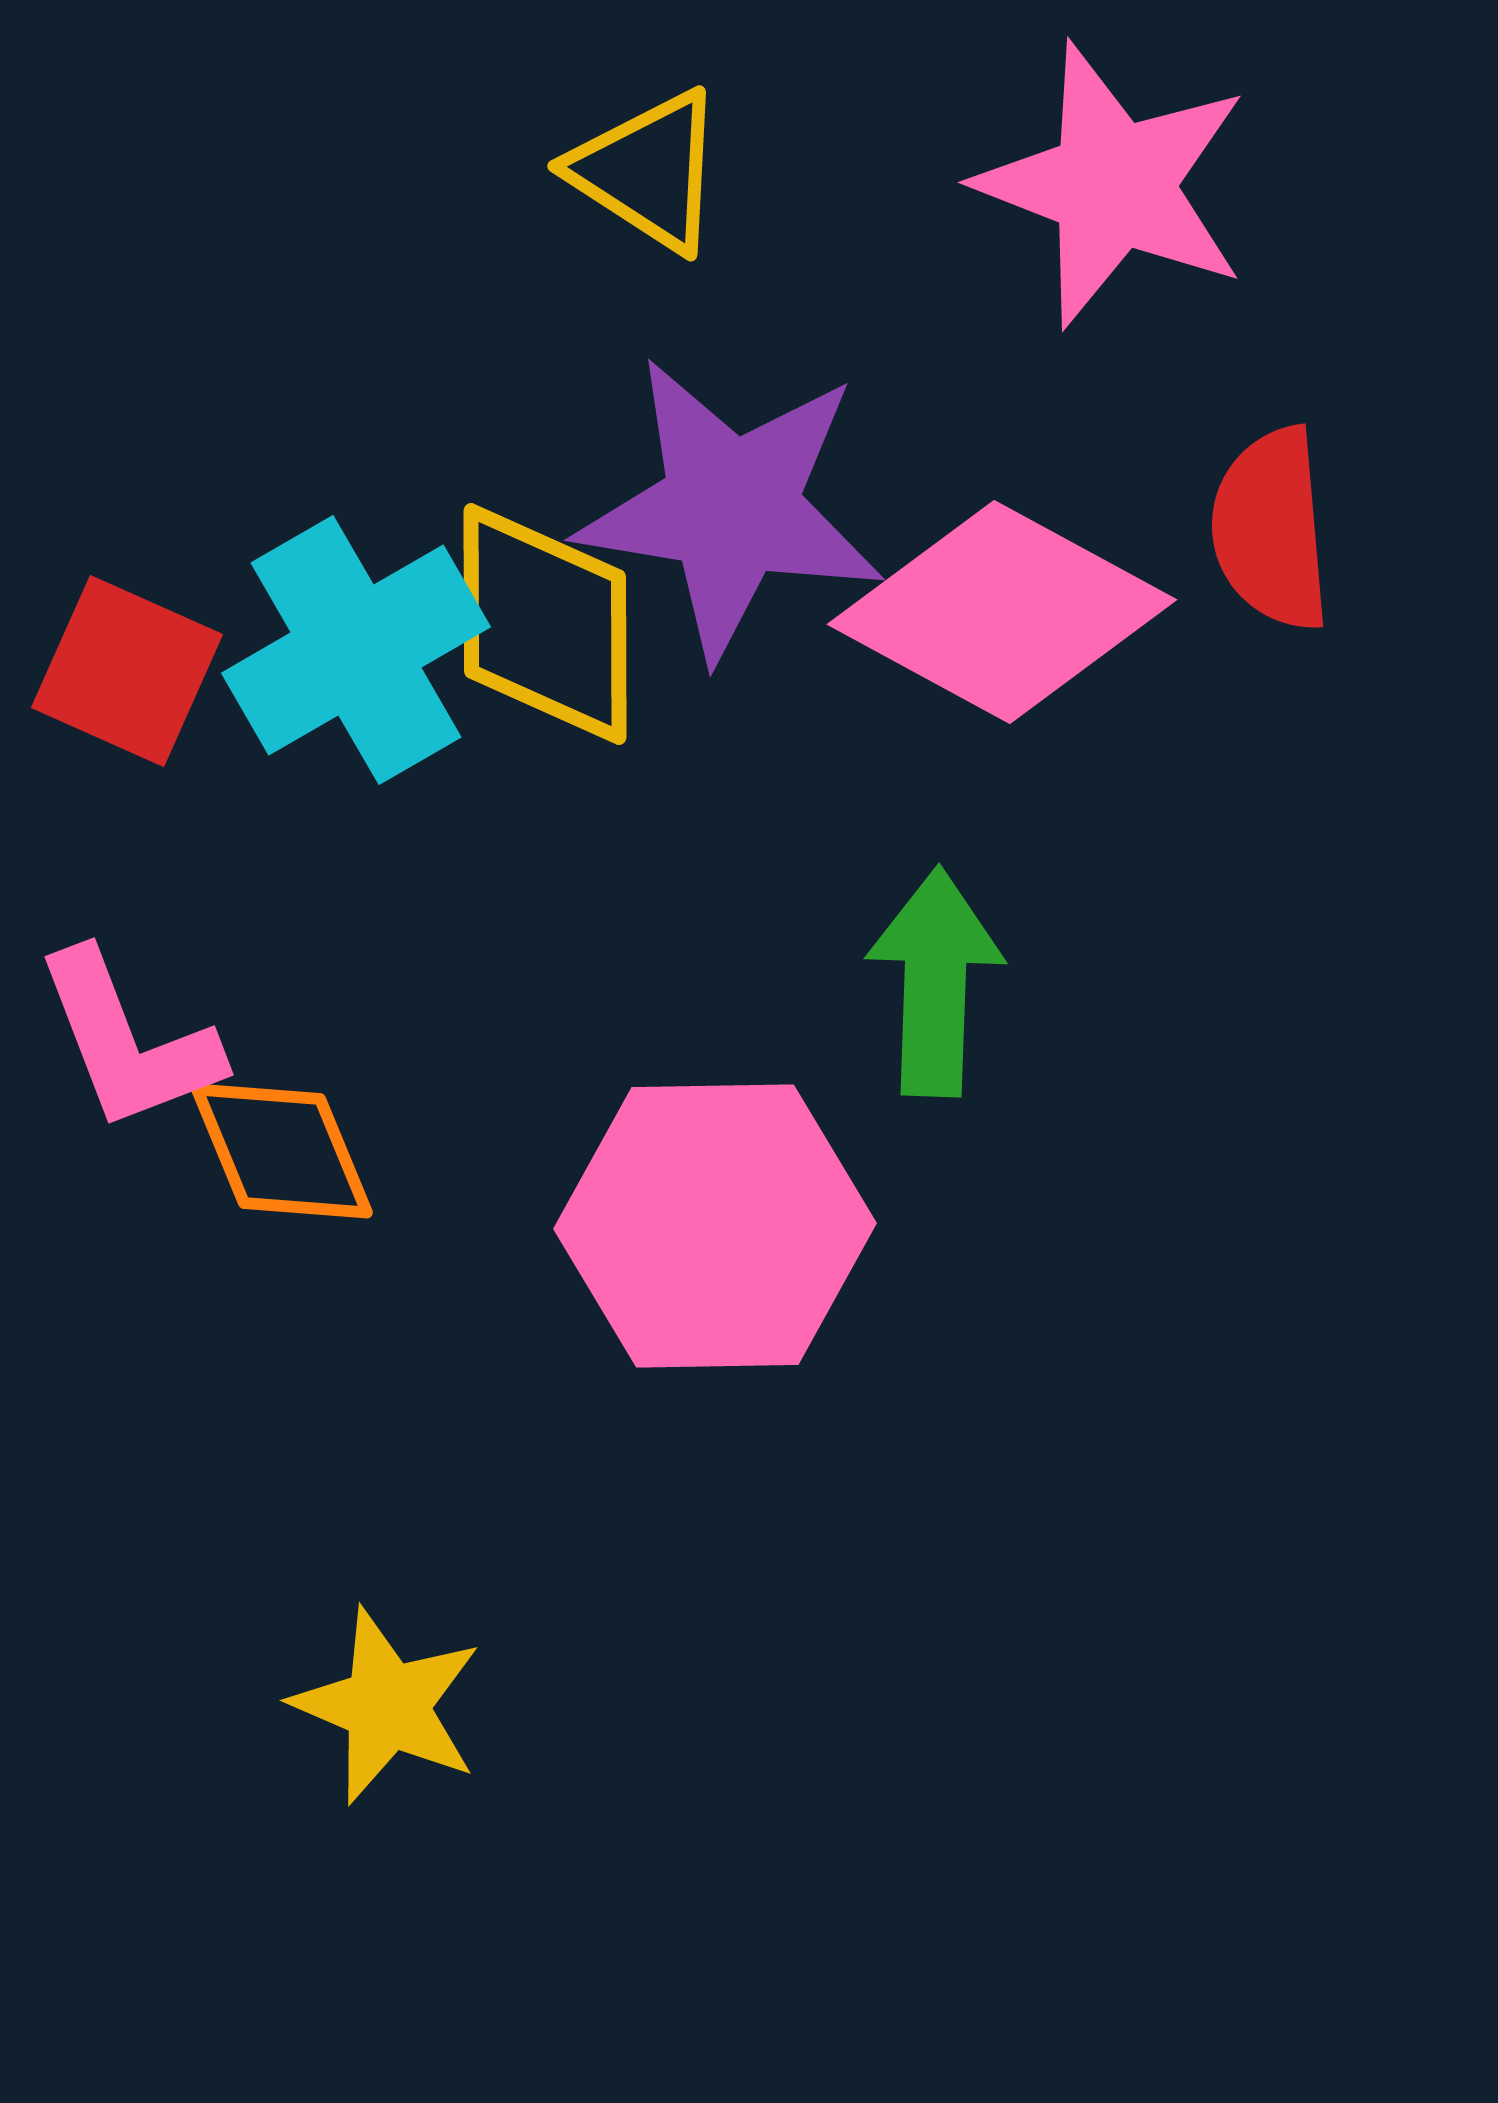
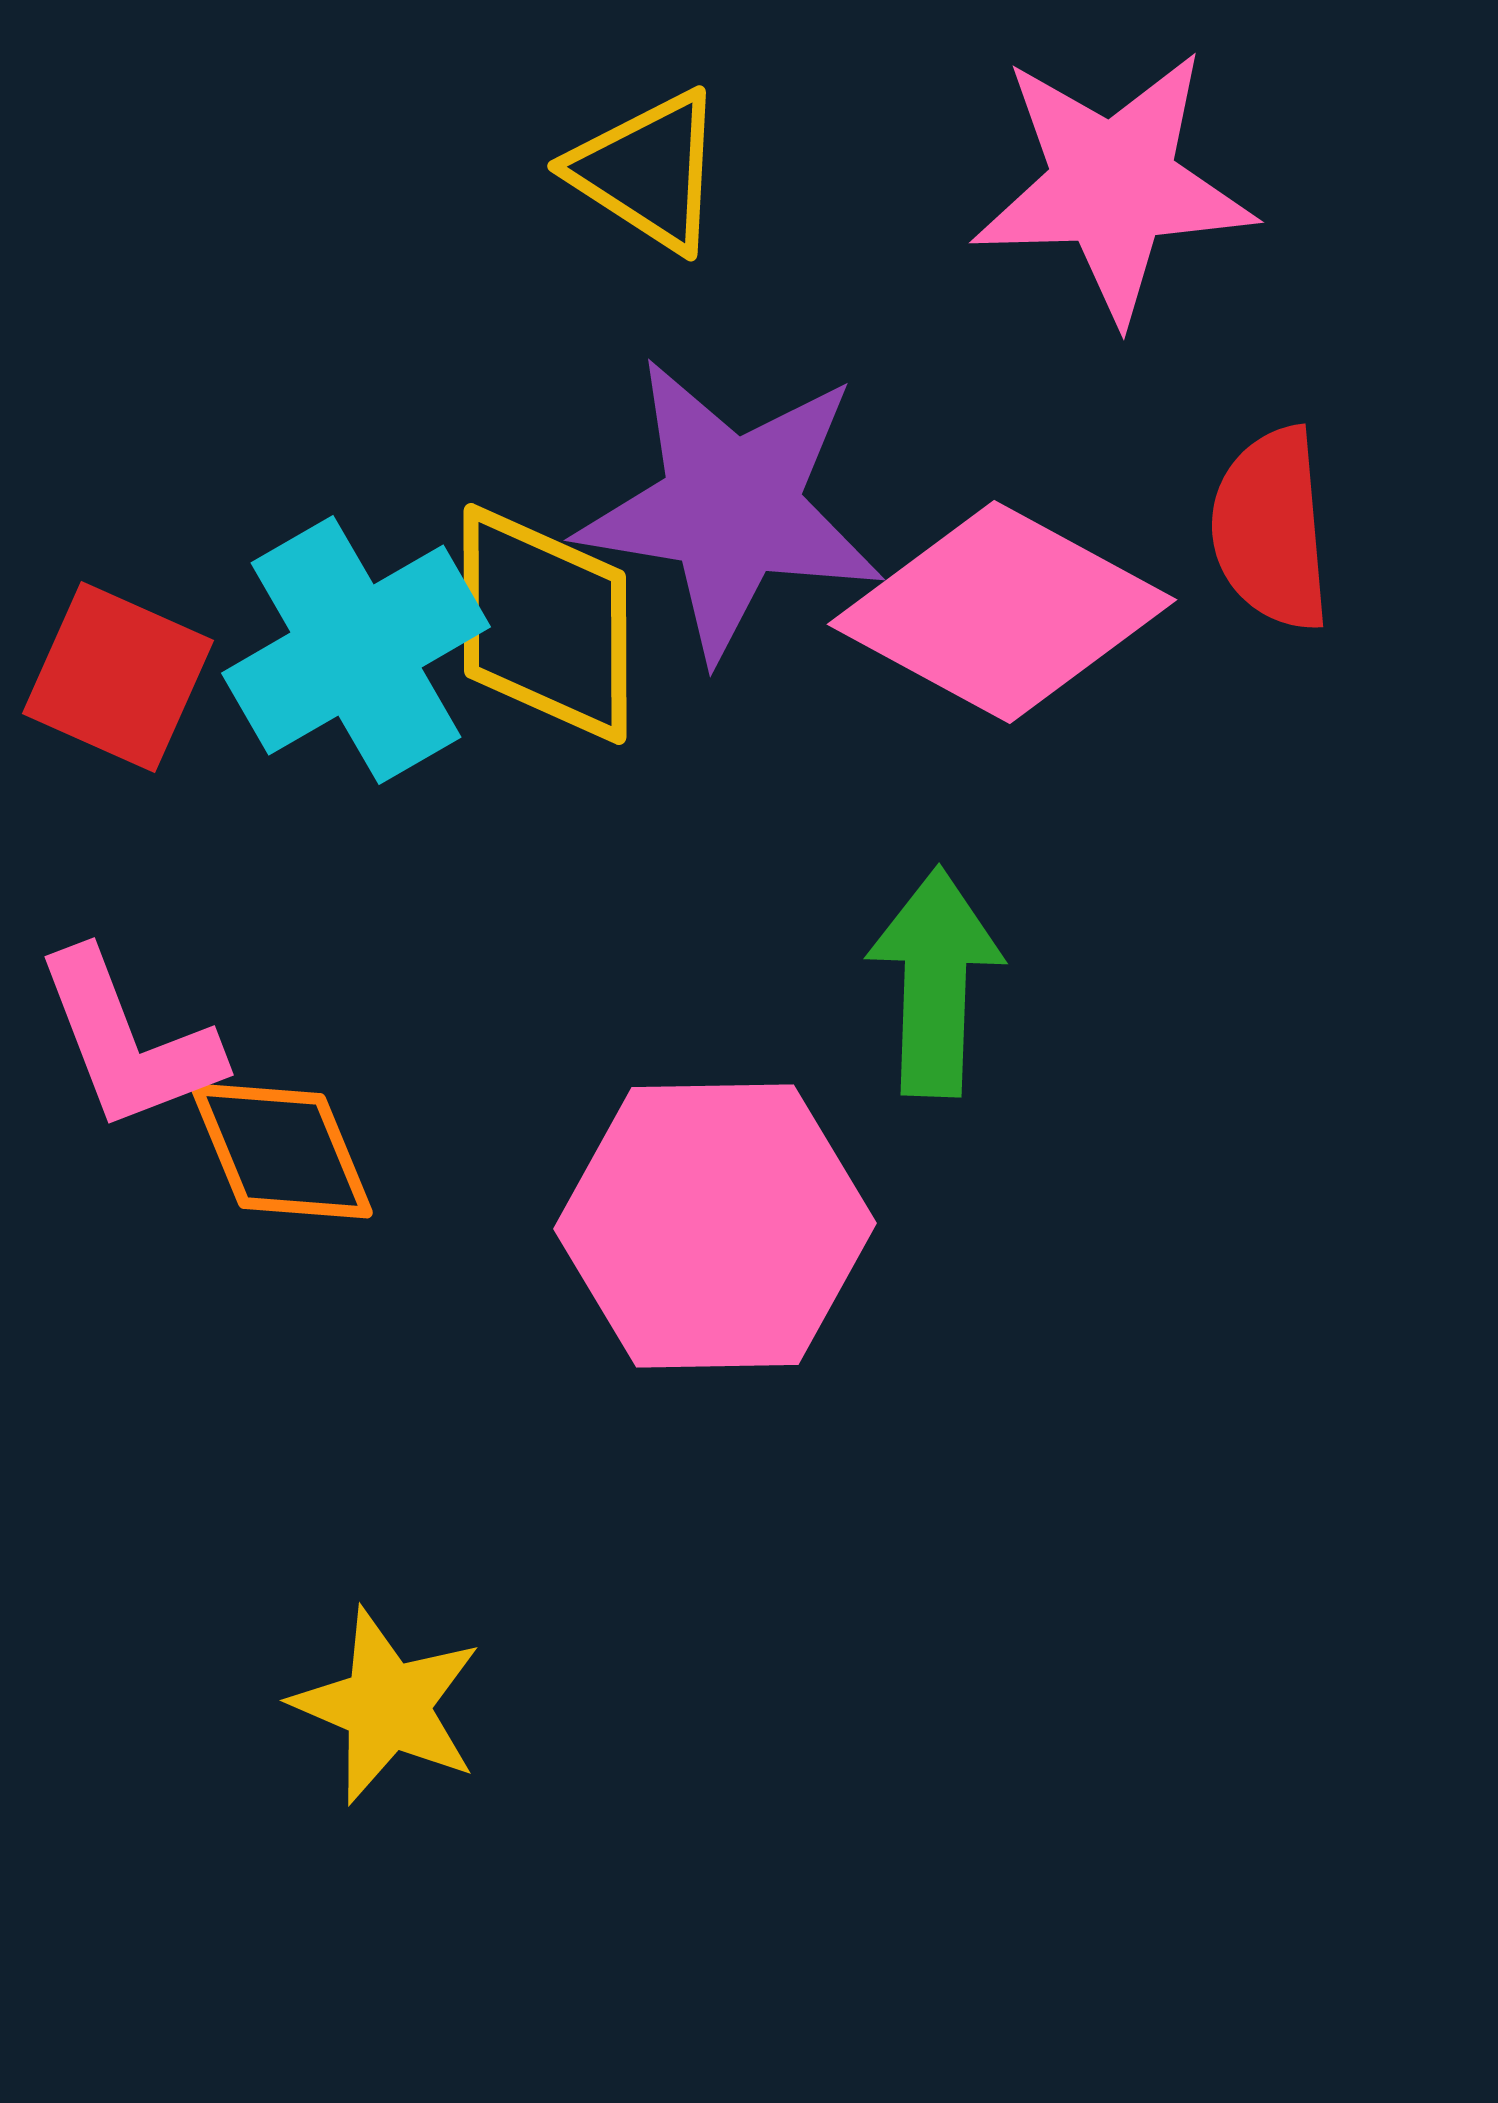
pink star: rotated 23 degrees counterclockwise
red square: moved 9 px left, 6 px down
